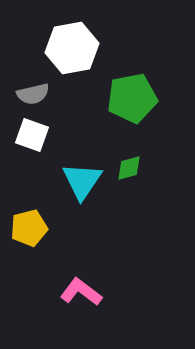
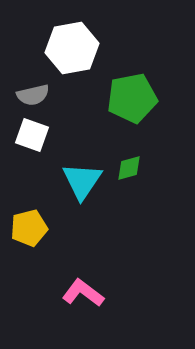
gray semicircle: moved 1 px down
pink L-shape: moved 2 px right, 1 px down
